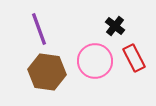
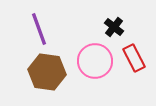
black cross: moved 1 px left, 1 px down
